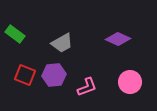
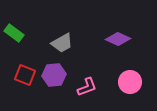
green rectangle: moved 1 px left, 1 px up
